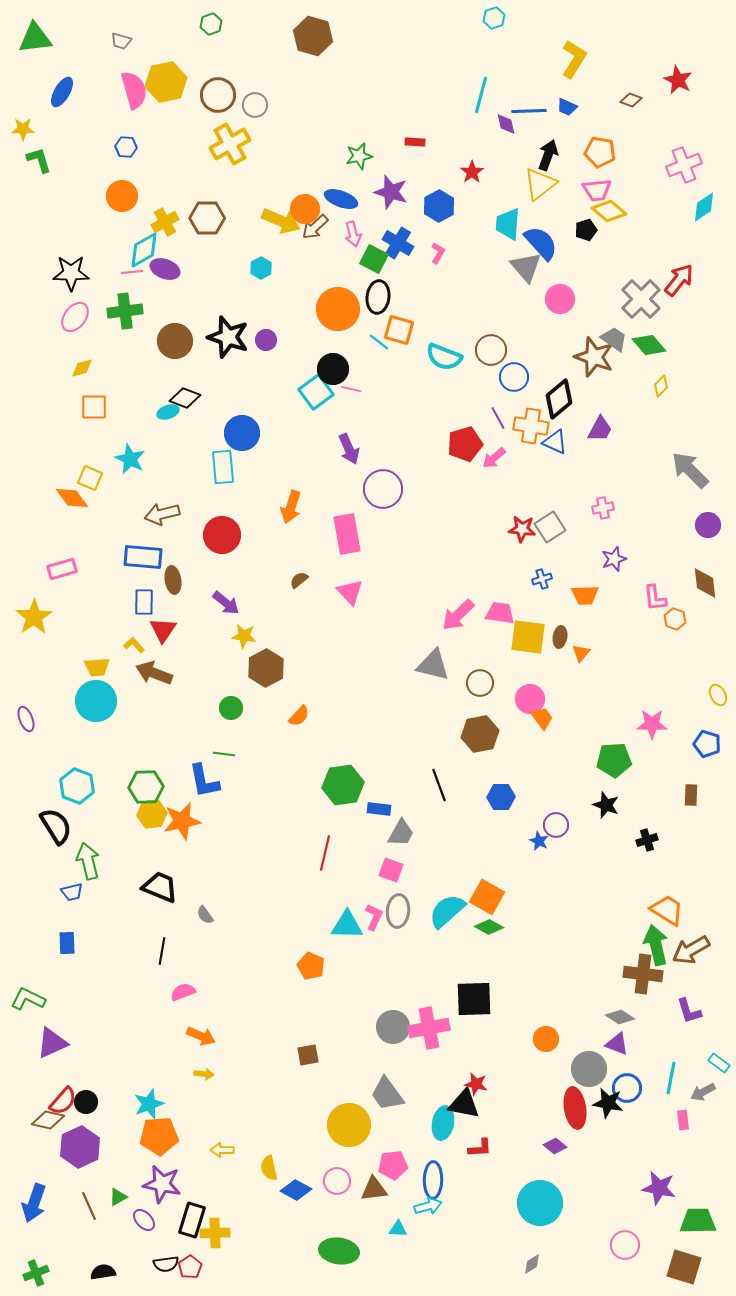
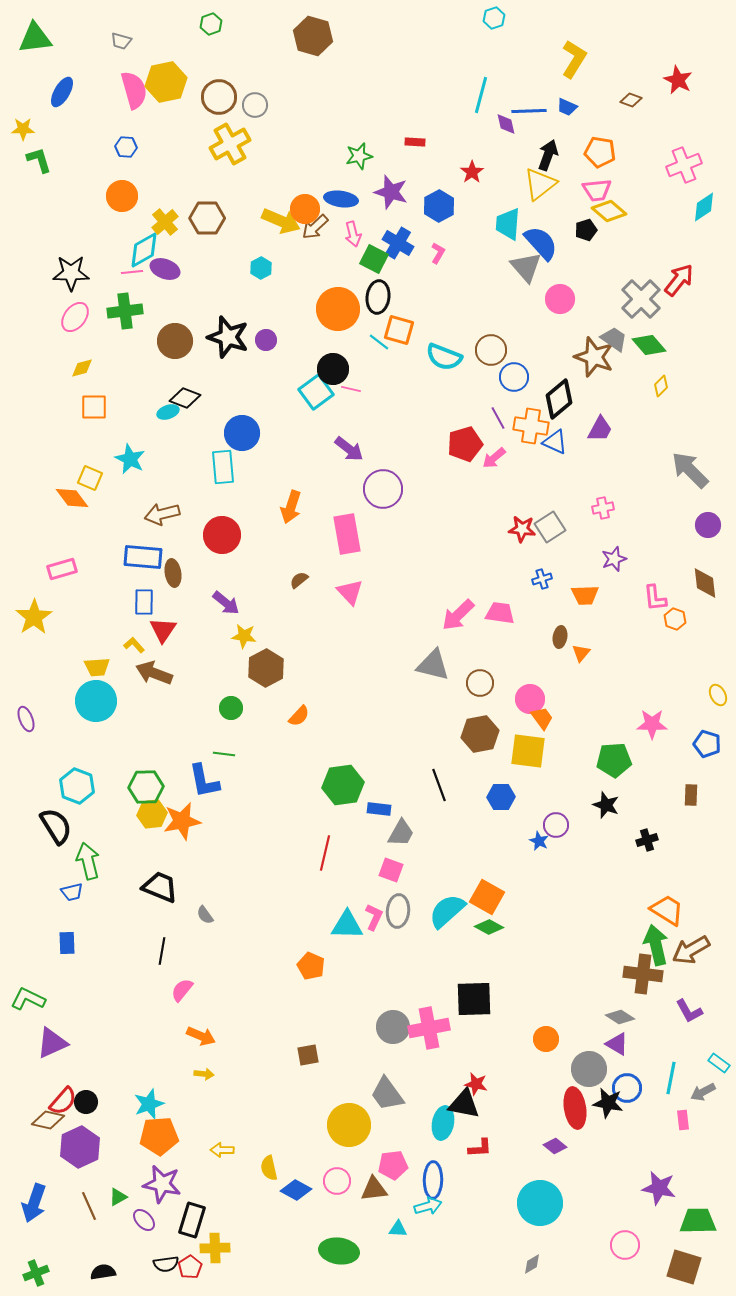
brown circle at (218, 95): moved 1 px right, 2 px down
blue ellipse at (341, 199): rotated 12 degrees counterclockwise
yellow cross at (165, 222): rotated 12 degrees counterclockwise
purple arrow at (349, 449): rotated 28 degrees counterclockwise
brown ellipse at (173, 580): moved 7 px up
yellow square at (528, 637): moved 114 px down
pink semicircle at (183, 992): moved 1 px left, 2 px up; rotated 30 degrees counterclockwise
purple L-shape at (689, 1011): rotated 12 degrees counterclockwise
purple triangle at (617, 1044): rotated 10 degrees clockwise
yellow cross at (215, 1233): moved 15 px down
